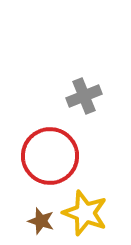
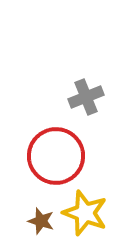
gray cross: moved 2 px right, 1 px down
red circle: moved 6 px right
